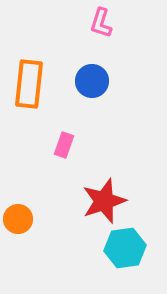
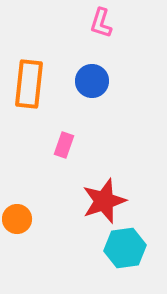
orange circle: moved 1 px left
